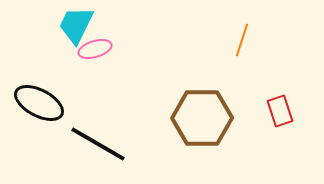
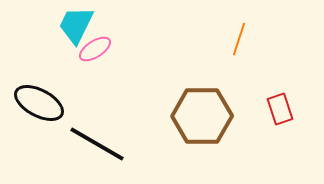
orange line: moved 3 px left, 1 px up
pink ellipse: rotated 16 degrees counterclockwise
red rectangle: moved 2 px up
brown hexagon: moved 2 px up
black line: moved 1 px left
